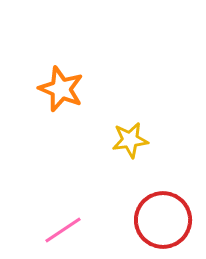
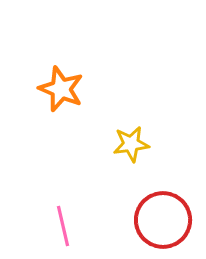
yellow star: moved 1 px right, 4 px down
pink line: moved 4 px up; rotated 69 degrees counterclockwise
